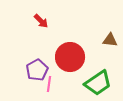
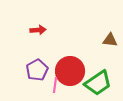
red arrow: moved 3 px left, 9 px down; rotated 49 degrees counterclockwise
red circle: moved 14 px down
pink line: moved 6 px right, 1 px down
